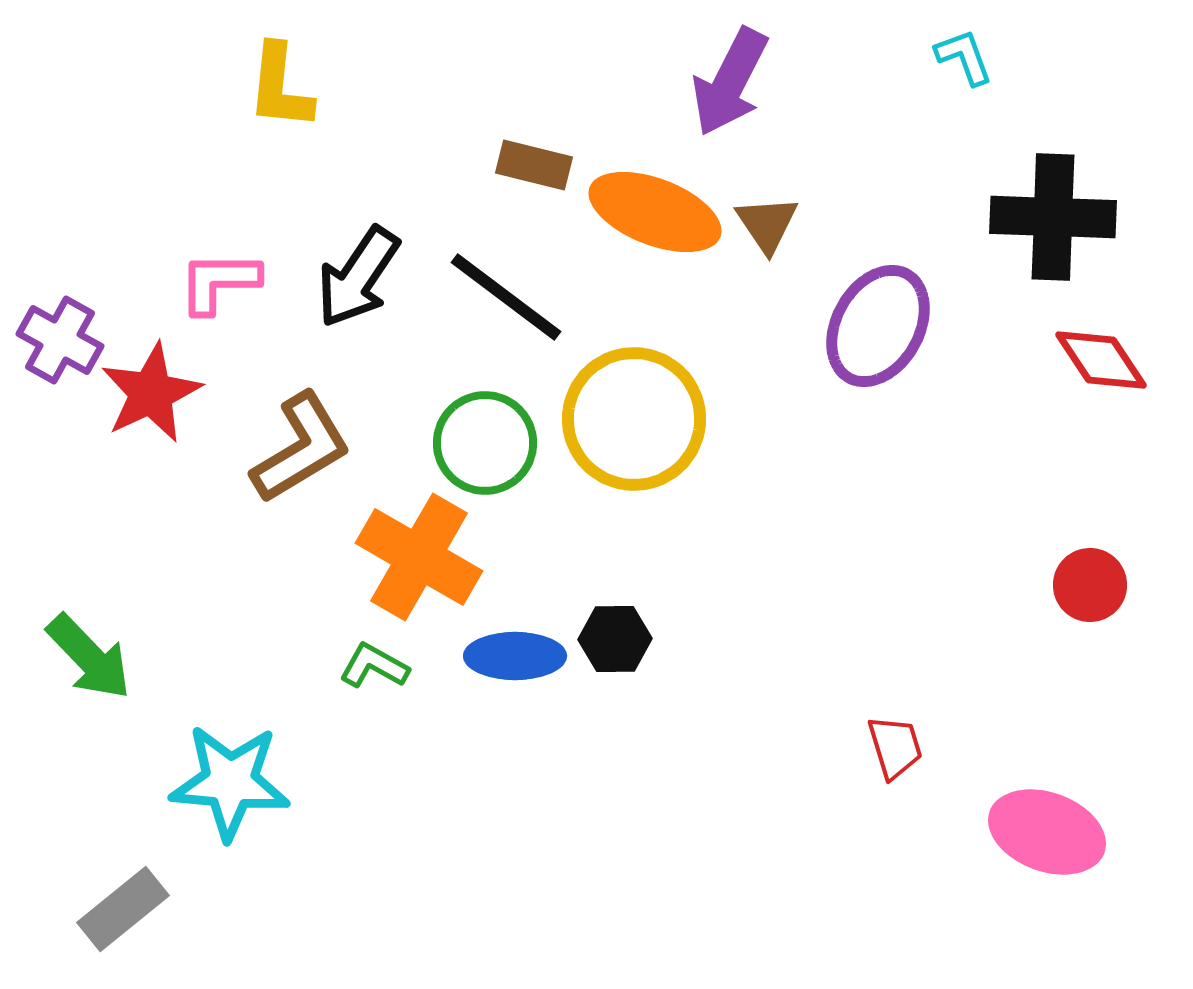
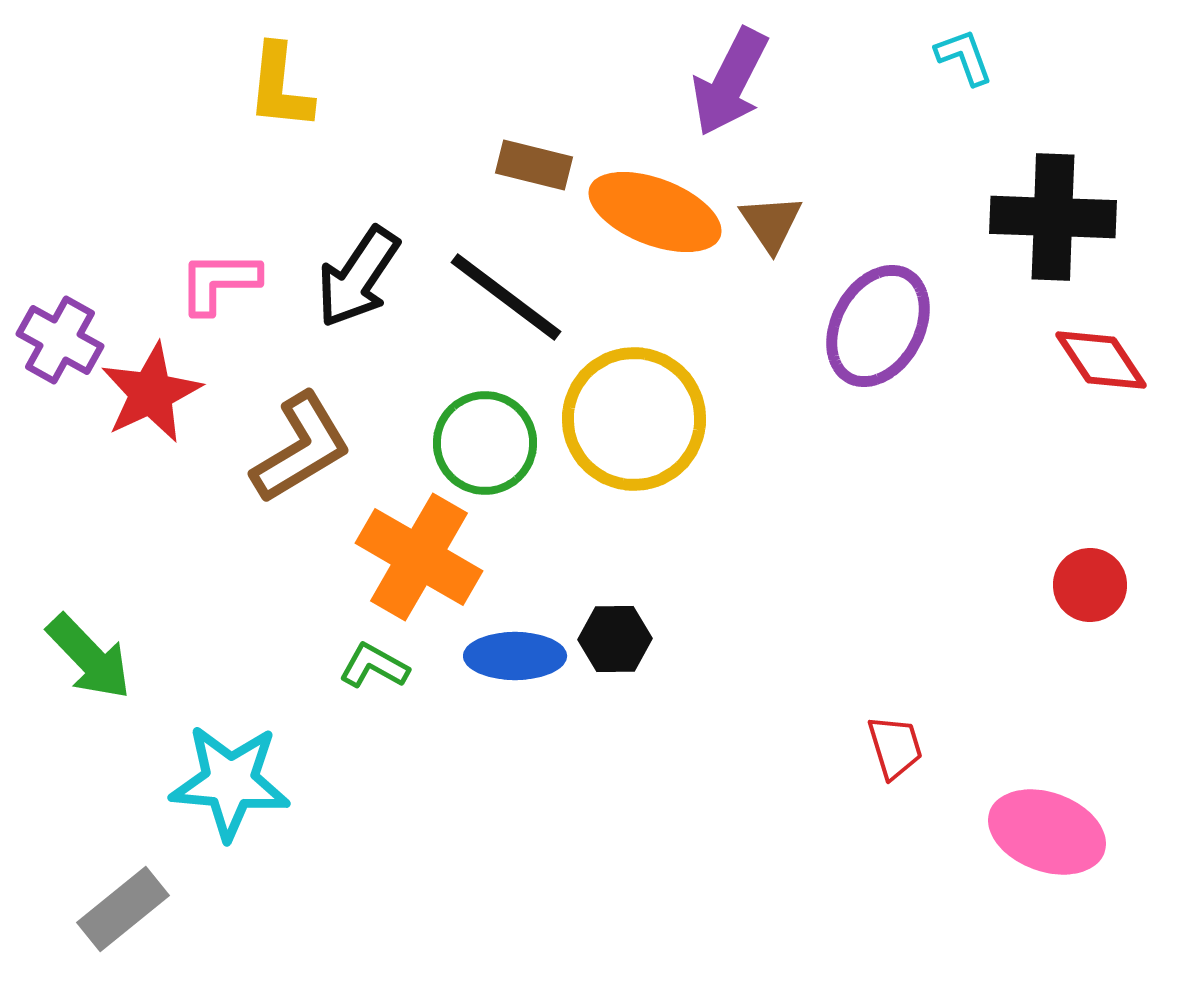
brown triangle: moved 4 px right, 1 px up
